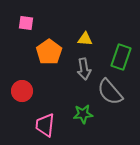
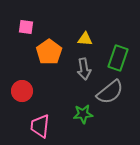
pink square: moved 4 px down
green rectangle: moved 3 px left, 1 px down
gray semicircle: rotated 88 degrees counterclockwise
pink trapezoid: moved 5 px left, 1 px down
